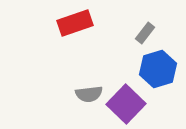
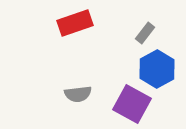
blue hexagon: moved 1 px left; rotated 12 degrees counterclockwise
gray semicircle: moved 11 px left
purple square: moved 6 px right; rotated 15 degrees counterclockwise
